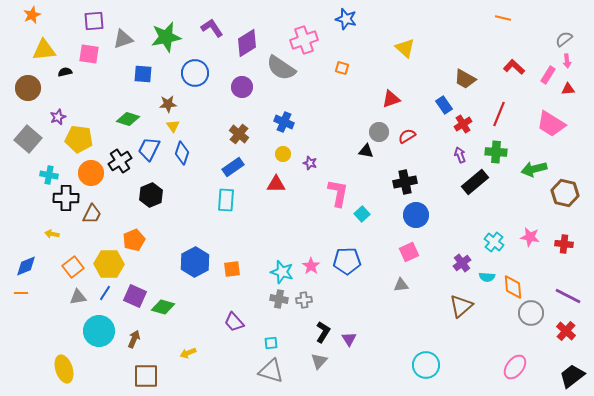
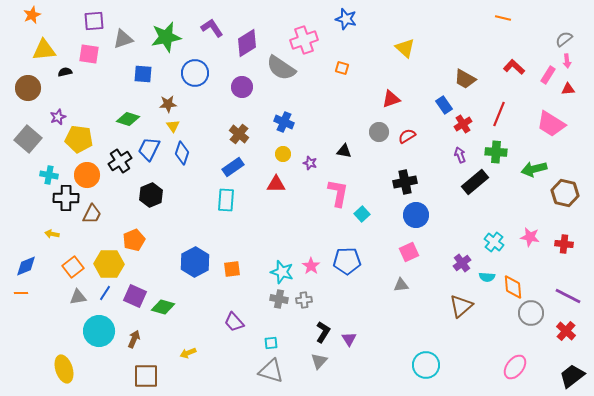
black triangle at (366, 151): moved 22 px left
orange circle at (91, 173): moved 4 px left, 2 px down
